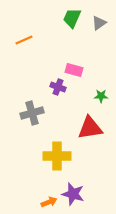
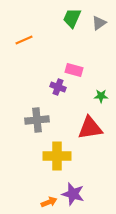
gray cross: moved 5 px right, 7 px down; rotated 10 degrees clockwise
